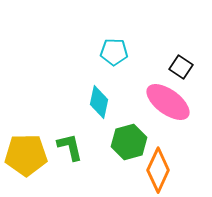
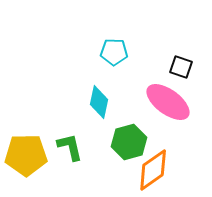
black square: rotated 15 degrees counterclockwise
orange diamond: moved 5 px left; rotated 30 degrees clockwise
